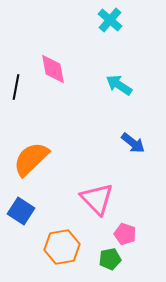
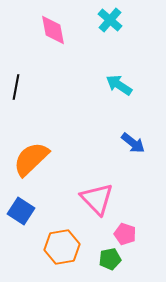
pink diamond: moved 39 px up
